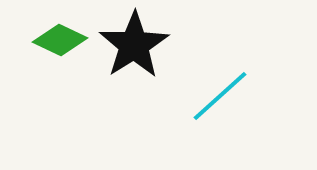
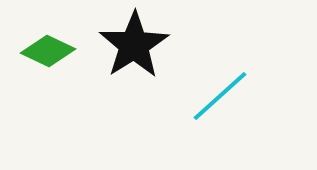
green diamond: moved 12 px left, 11 px down
